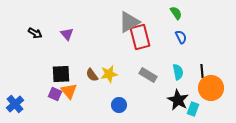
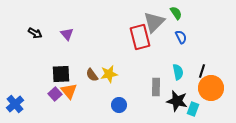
gray triangle: moved 25 px right; rotated 15 degrees counterclockwise
black line: rotated 24 degrees clockwise
gray rectangle: moved 8 px right, 12 px down; rotated 60 degrees clockwise
purple square: rotated 24 degrees clockwise
black star: moved 1 px left, 1 px down; rotated 15 degrees counterclockwise
